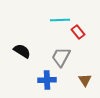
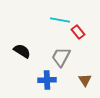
cyan line: rotated 12 degrees clockwise
